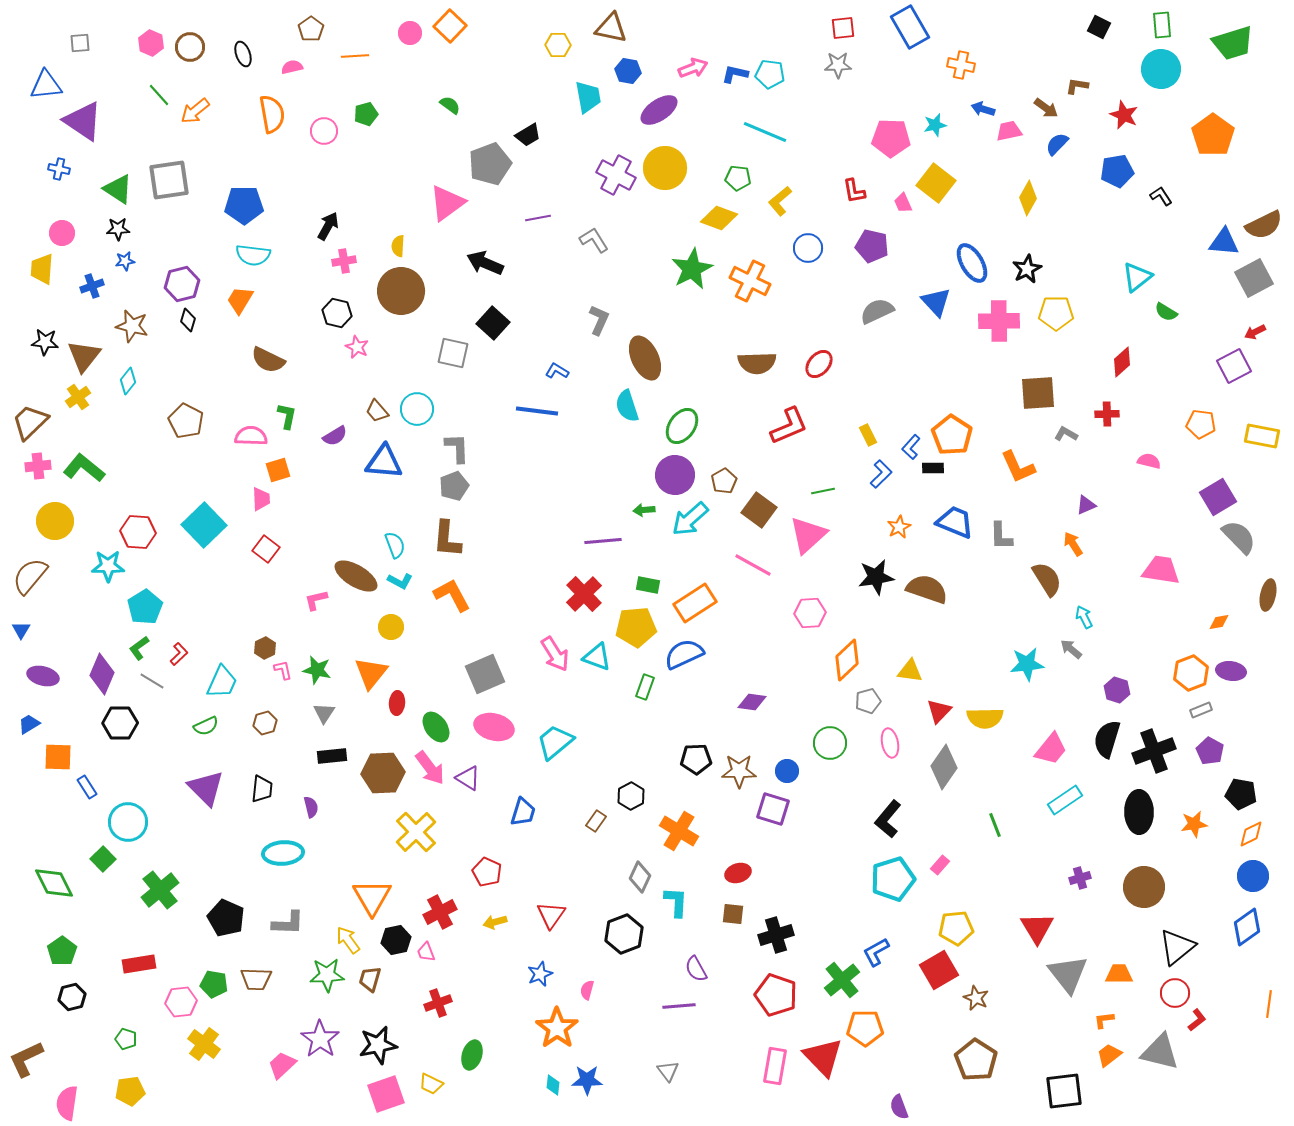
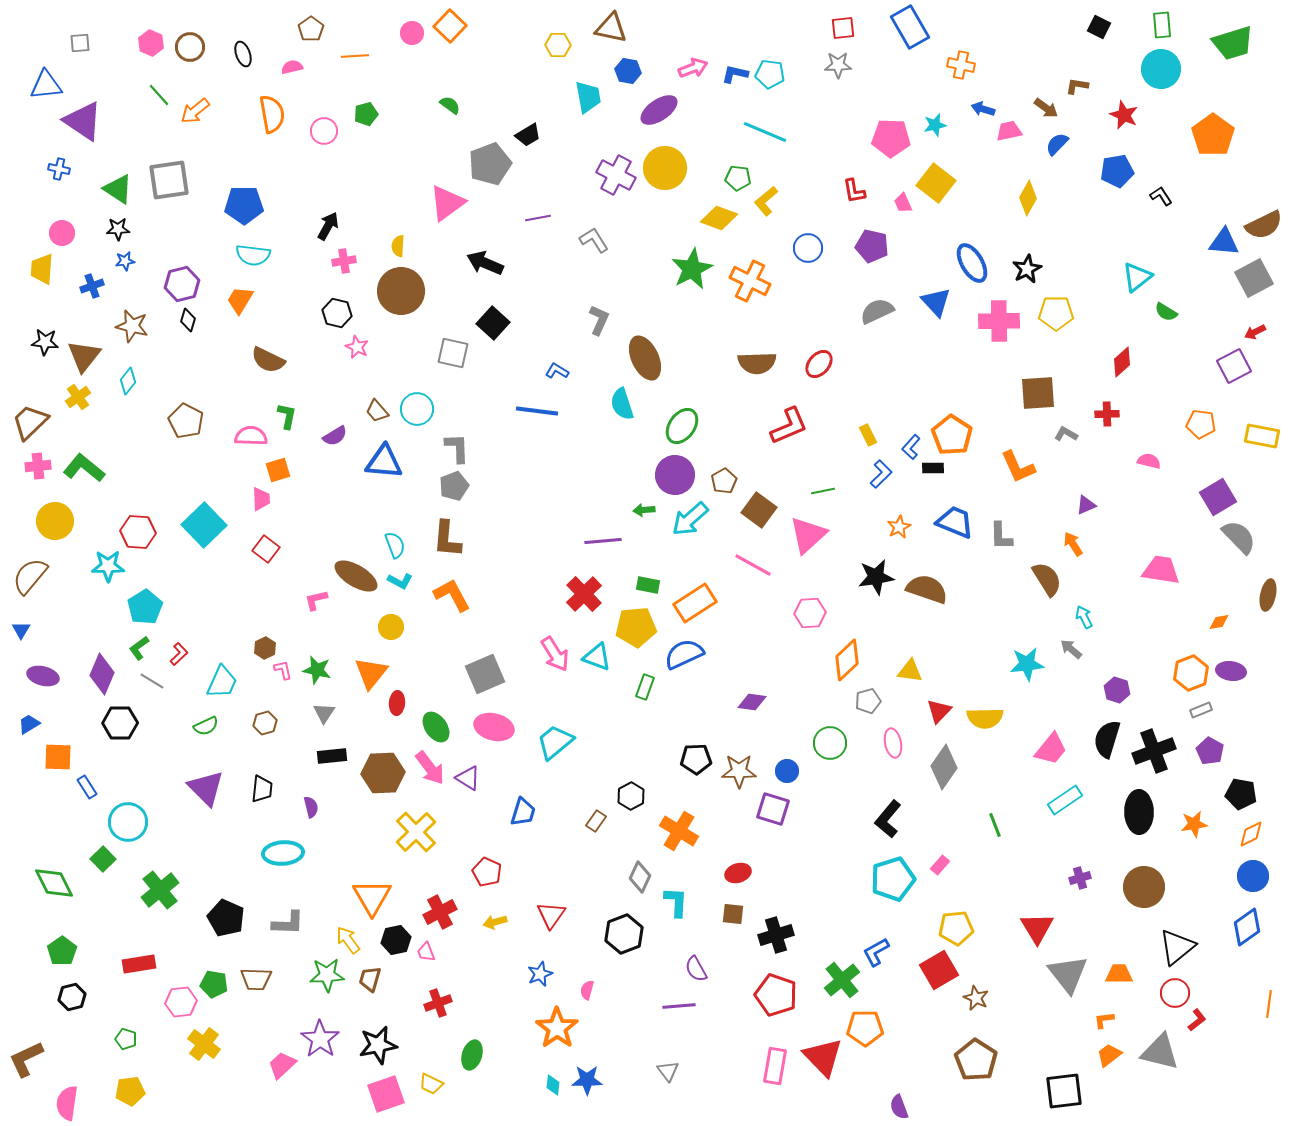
pink circle at (410, 33): moved 2 px right
yellow L-shape at (780, 201): moved 14 px left
cyan semicircle at (627, 406): moved 5 px left, 2 px up
pink ellipse at (890, 743): moved 3 px right
